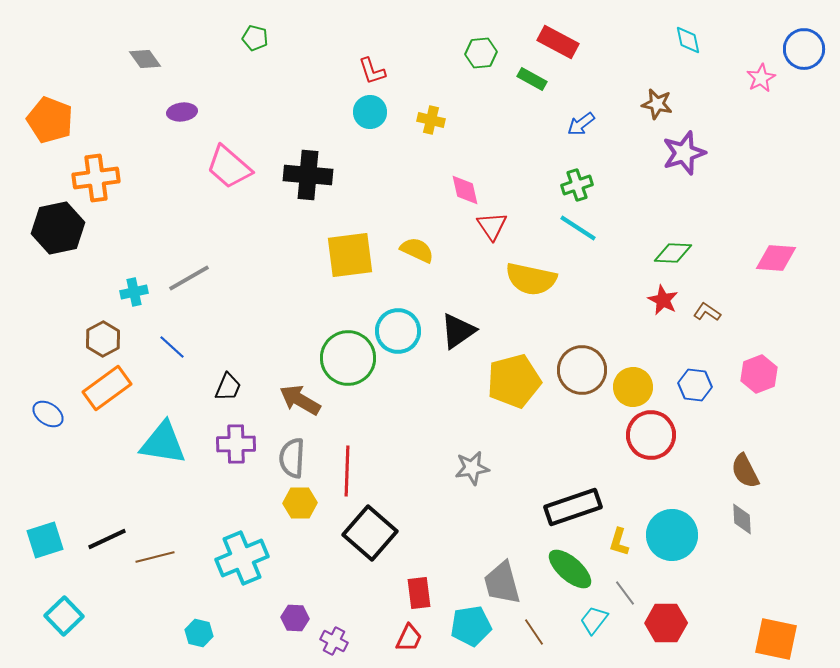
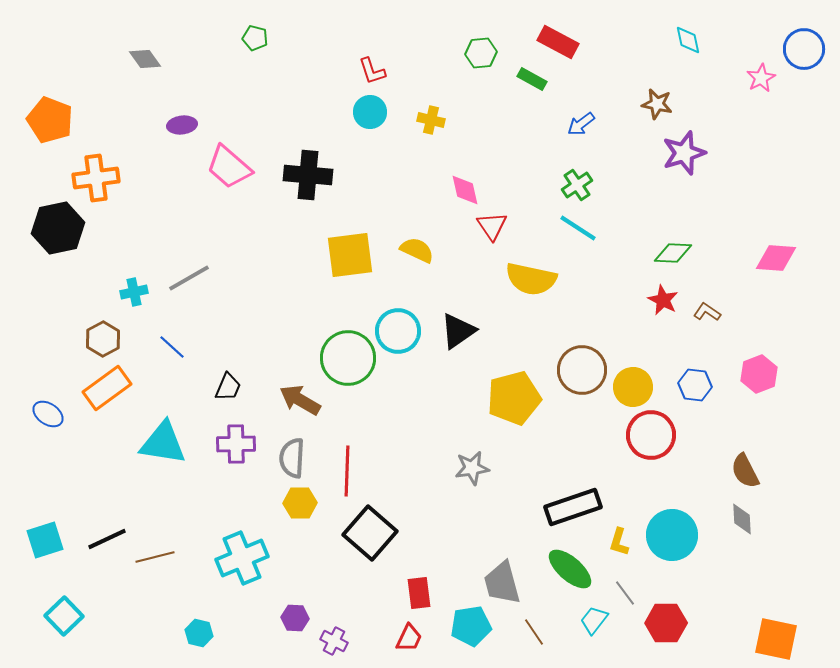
purple ellipse at (182, 112): moved 13 px down
green cross at (577, 185): rotated 16 degrees counterclockwise
yellow pentagon at (514, 381): moved 17 px down
